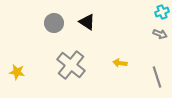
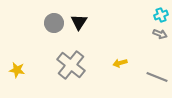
cyan cross: moved 1 px left, 3 px down
black triangle: moved 8 px left; rotated 30 degrees clockwise
yellow arrow: rotated 24 degrees counterclockwise
yellow star: moved 2 px up
gray line: rotated 50 degrees counterclockwise
